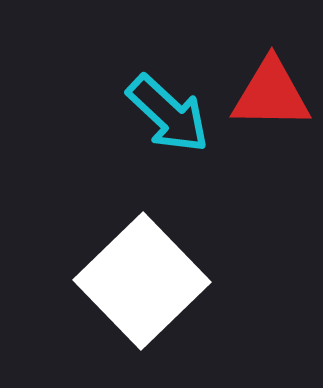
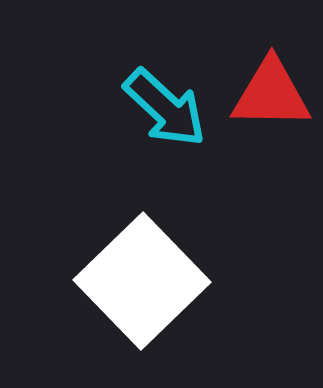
cyan arrow: moved 3 px left, 6 px up
